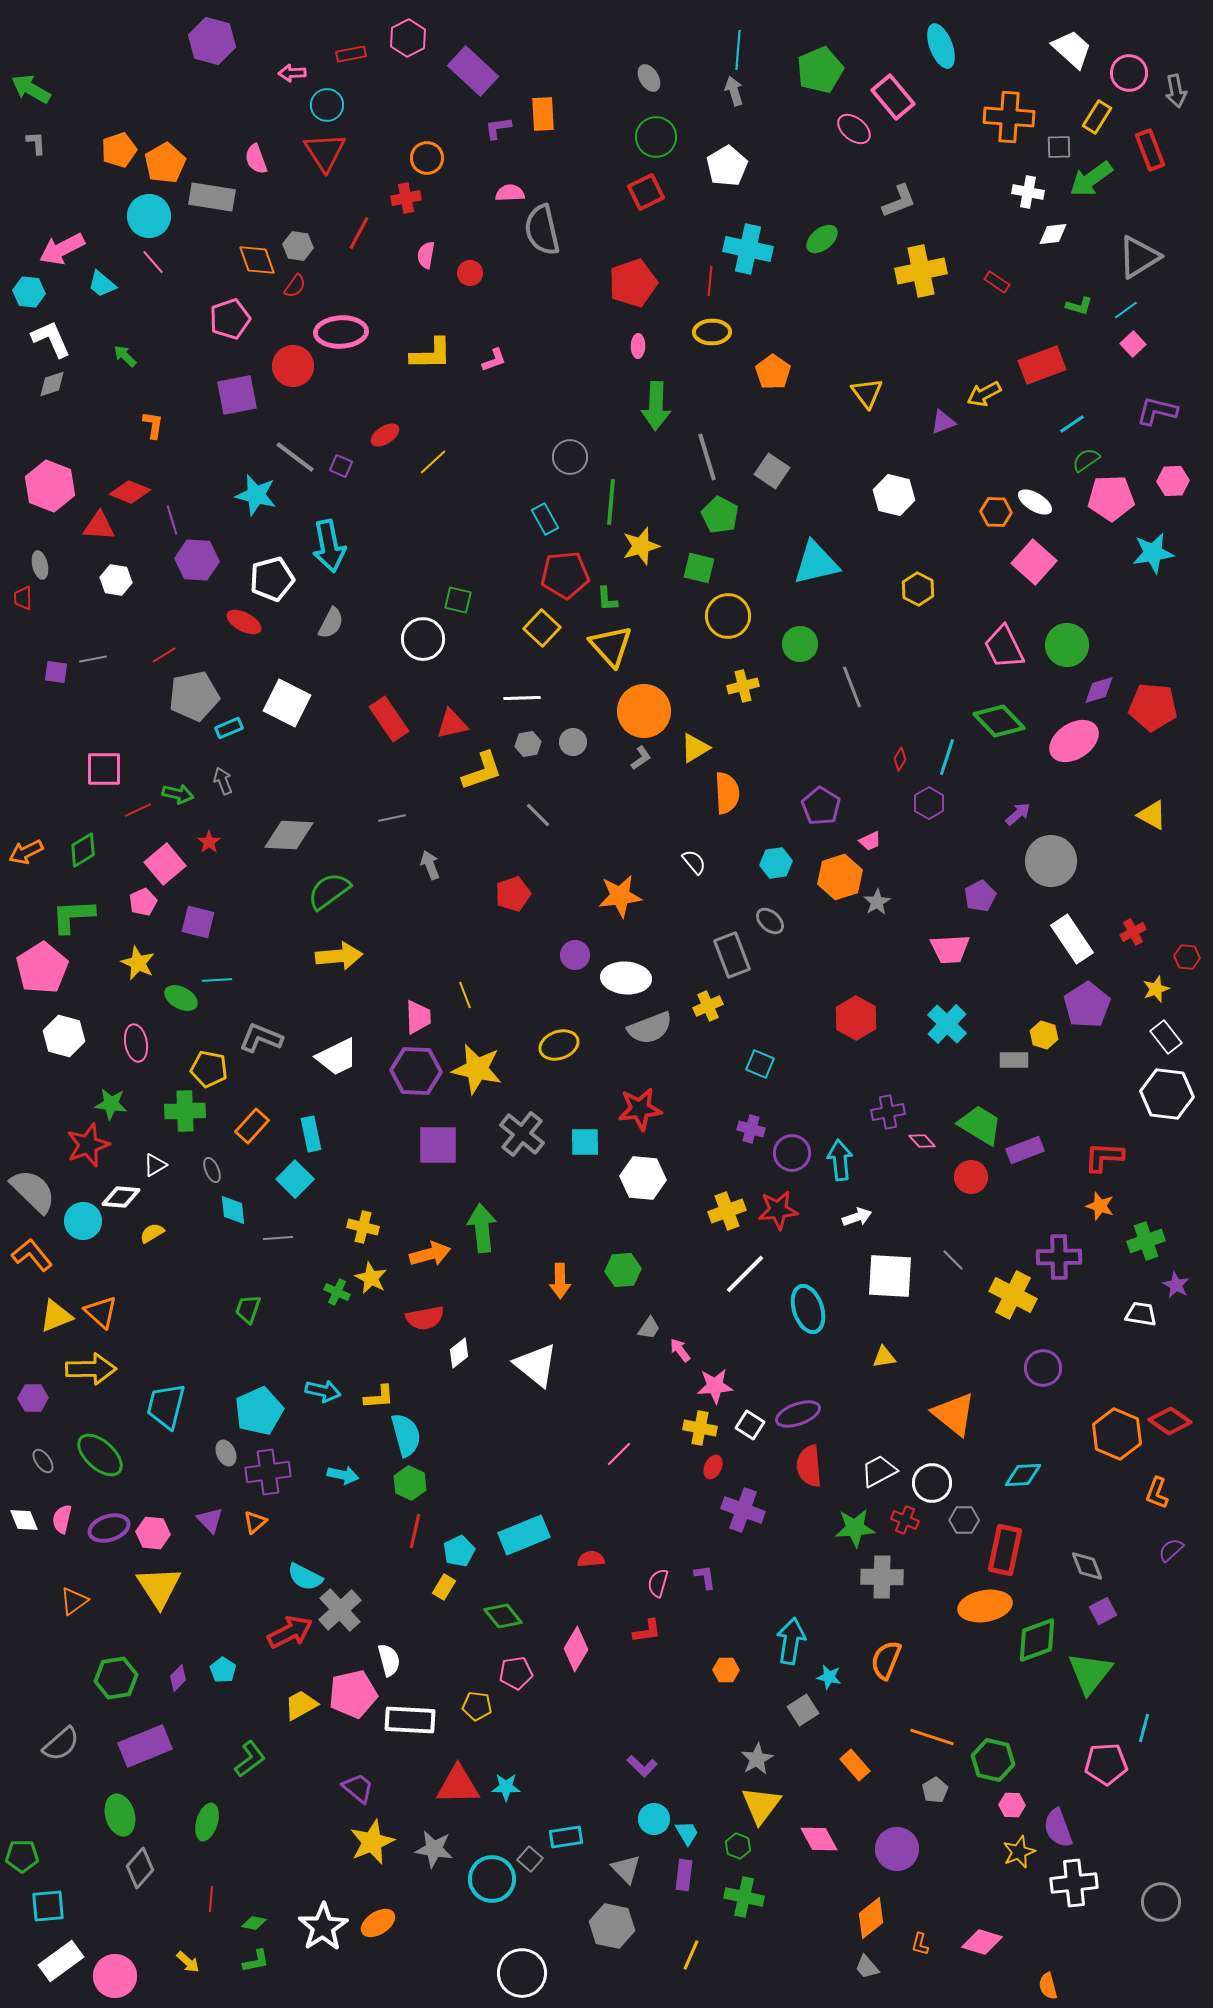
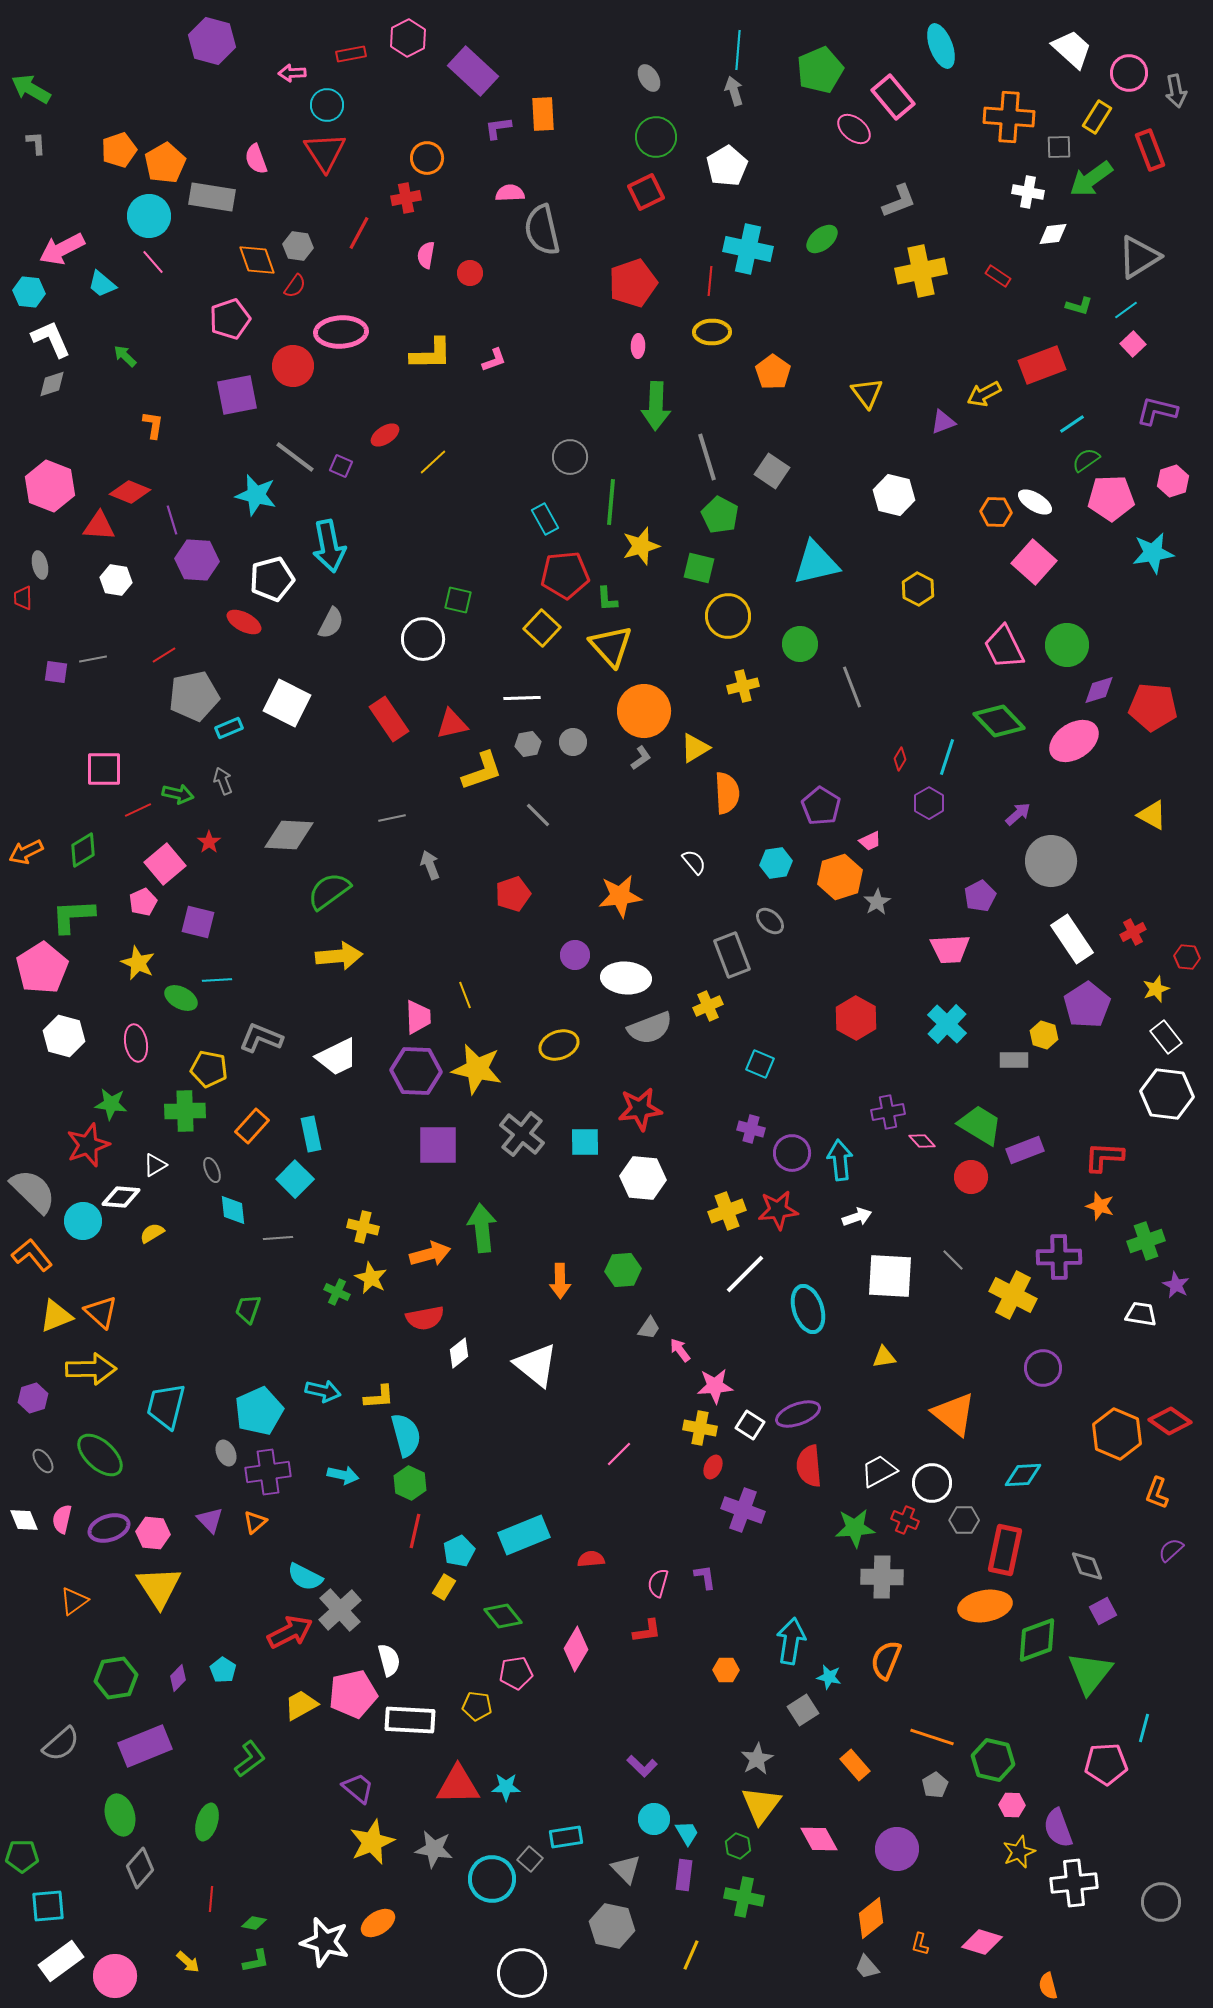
red rectangle at (997, 282): moved 1 px right, 6 px up
pink hexagon at (1173, 481): rotated 16 degrees counterclockwise
purple hexagon at (33, 1398): rotated 16 degrees counterclockwise
gray pentagon at (935, 1790): moved 5 px up
white star at (323, 1927): moved 2 px right, 15 px down; rotated 24 degrees counterclockwise
